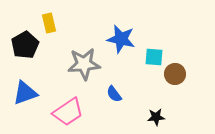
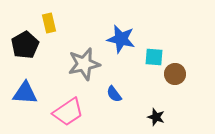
gray star: rotated 8 degrees counterclockwise
blue triangle: rotated 24 degrees clockwise
black star: rotated 24 degrees clockwise
